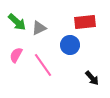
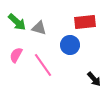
gray triangle: rotated 42 degrees clockwise
black arrow: moved 2 px right, 1 px down
